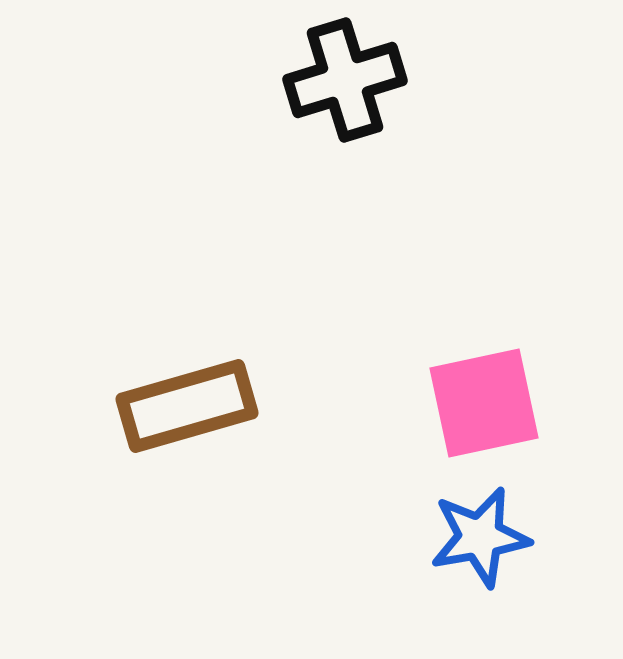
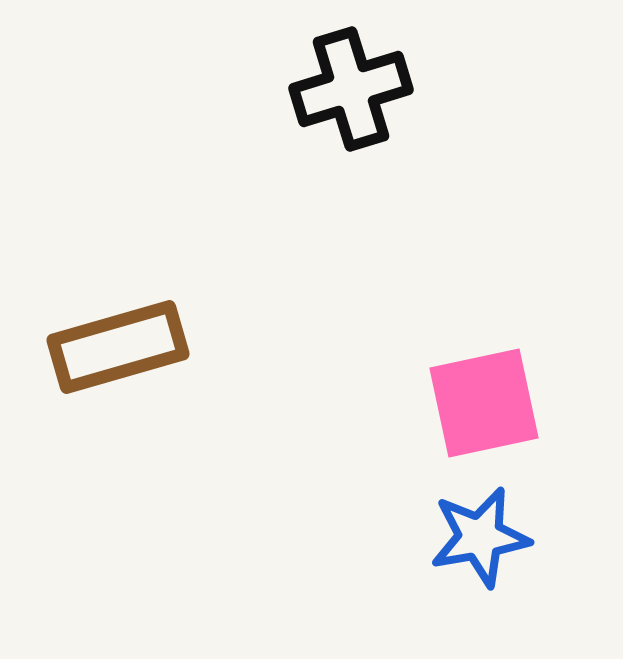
black cross: moved 6 px right, 9 px down
brown rectangle: moved 69 px left, 59 px up
